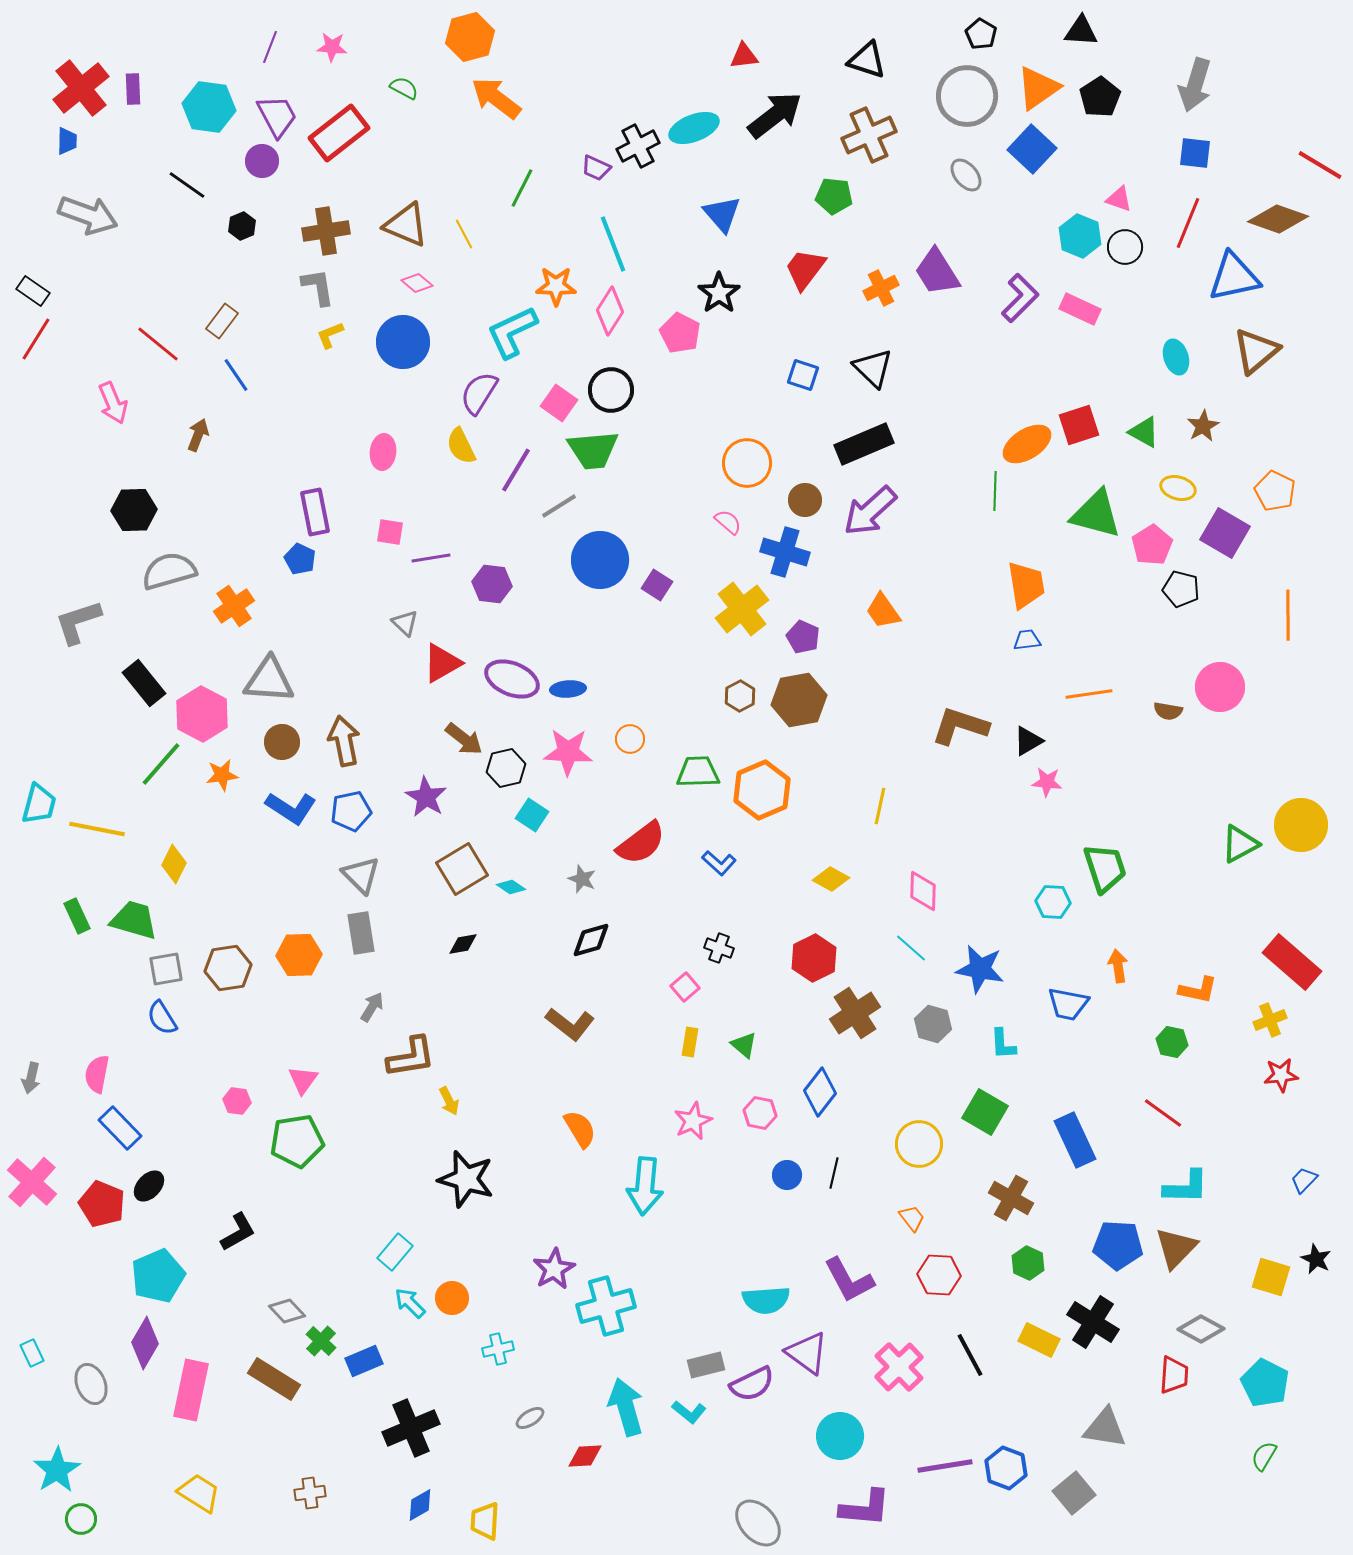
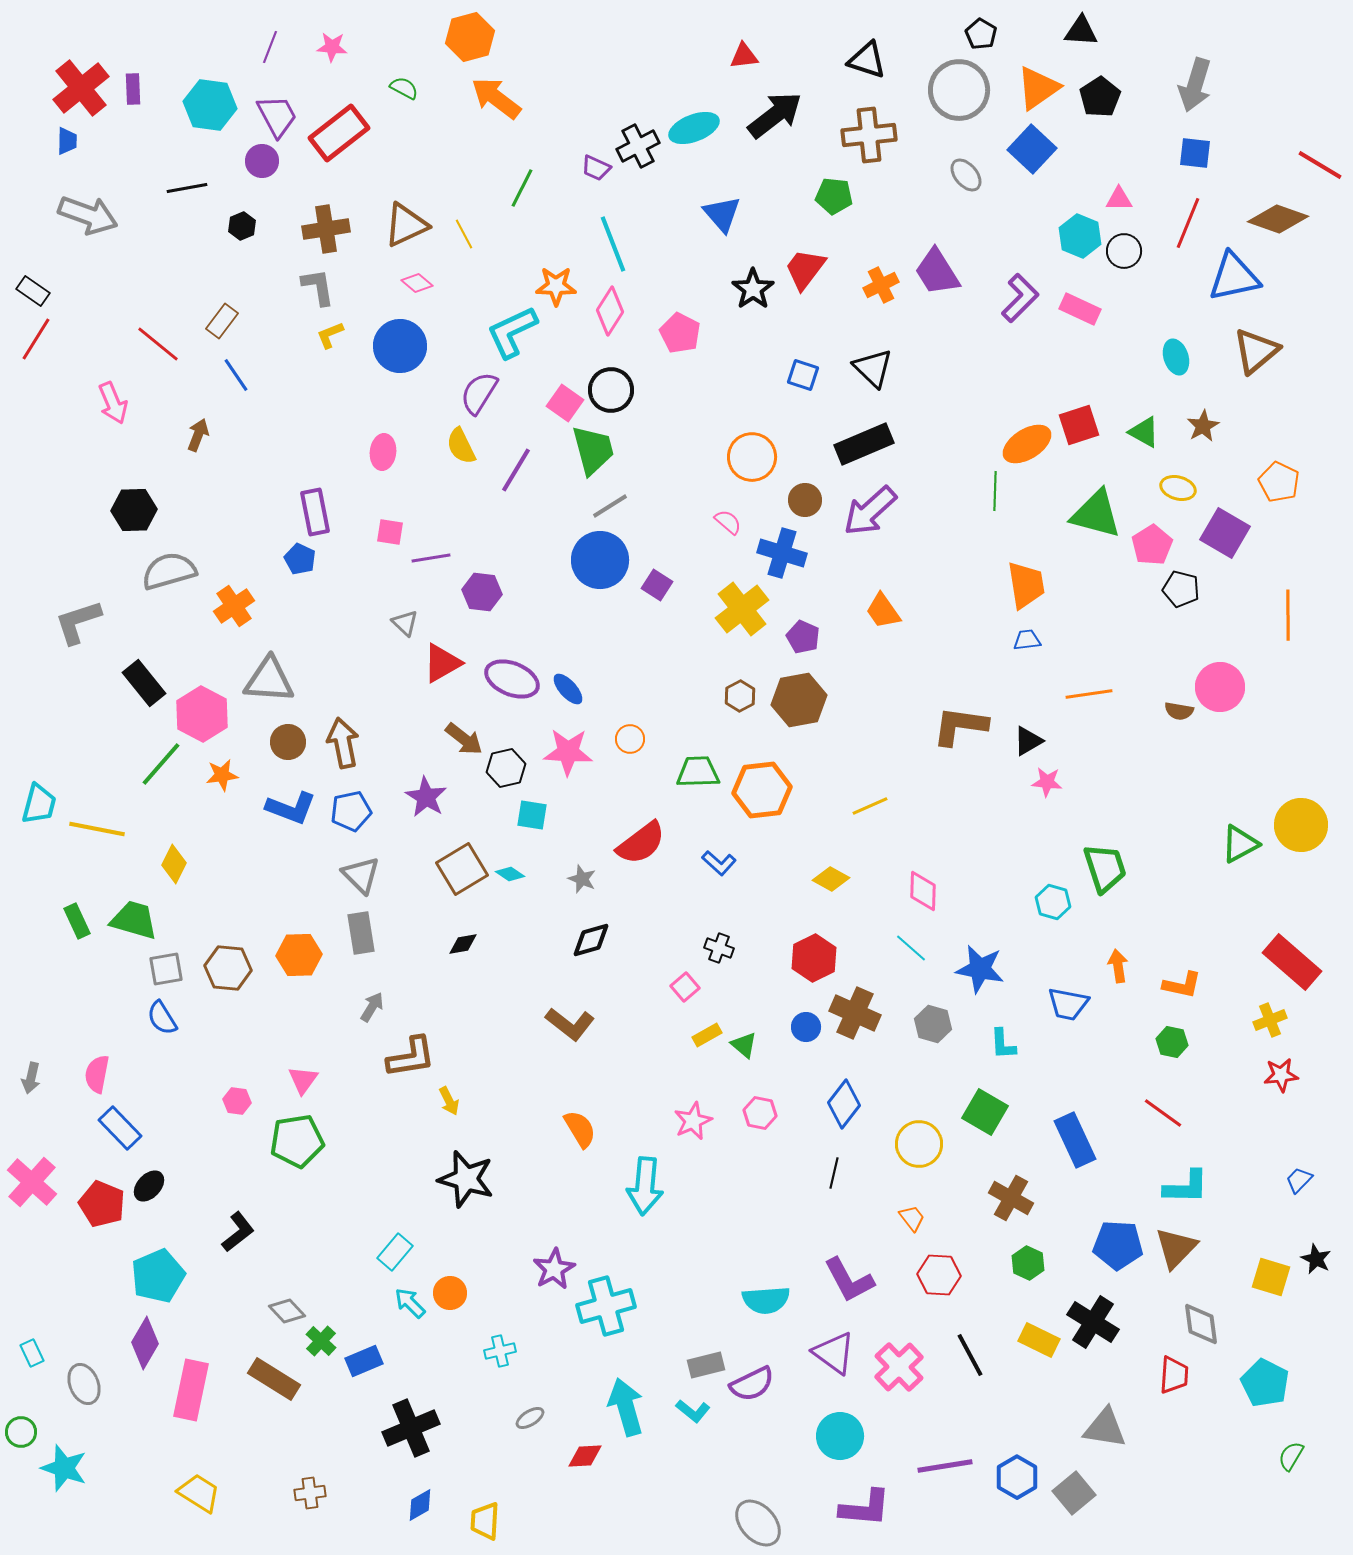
gray circle at (967, 96): moved 8 px left, 6 px up
cyan hexagon at (209, 107): moved 1 px right, 2 px up
brown cross at (869, 135): rotated 18 degrees clockwise
black line at (187, 185): moved 3 px down; rotated 45 degrees counterclockwise
pink triangle at (1119, 199): rotated 20 degrees counterclockwise
brown triangle at (406, 225): rotated 48 degrees counterclockwise
brown cross at (326, 231): moved 2 px up
black circle at (1125, 247): moved 1 px left, 4 px down
orange cross at (881, 288): moved 3 px up
black star at (719, 293): moved 34 px right, 4 px up
blue circle at (403, 342): moved 3 px left, 4 px down
pink square at (559, 403): moved 6 px right
green trapezoid at (593, 450): rotated 100 degrees counterclockwise
orange circle at (747, 463): moved 5 px right, 6 px up
orange pentagon at (1275, 491): moved 4 px right, 9 px up
gray line at (559, 506): moved 51 px right
blue cross at (785, 552): moved 3 px left, 1 px down
purple hexagon at (492, 584): moved 10 px left, 8 px down
blue ellipse at (568, 689): rotated 52 degrees clockwise
brown semicircle at (1168, 711): moved 11 px right
brown L-shape at (960, 726): rotated 10 degrees counterclockwise
brown arrow at (344, 741): moved 1 px left, 2 px down
brown circle at (282, 742): moved 6 px right
orange hexagon at (762, 790): rotated 16 degrees clockwise
yellow line at (880, 806): moved 10 px left; rotated 54 degrees clockwise
blue L-shape at (291, 808): rotated 12 degrees counterclockwise
cyan square at (532, 815): rotated 24 degrees counterclockwise
cyan diamond at (511, 887): moved 1 px left, 13 px up
cyan hexagon at (1053, 902): rotated 12 degrees clockwise
green rectangle at (77, 916): moved 5 px down
brown hexagon at (228, 968): rotated 15 degrees clockwise
orange L-shape at (1198, 990): moved 16 px left, 5 px up
brown cross at (855, 1013): rotated 33 degrees counterclockwise
yellow rectangle at (690, 1042): moved 17 px right, 7 px up; rotated 52 degrees clockwise
blue diamond at (820, 1092): moved 24 px right, 12 px down
blue circle at (787, 1175): moved 19 px right, 148 px up
blue trapezoid at (1304, 1180): moved 5 px left
black L-shape at (238, 1232): rotated 9 degrees counterclockwise
orange circle at (452, 1298): moved 2 px left, 5 px up
gray diamond at (1201, 1329): moved 5 px up; rotated 54 degrees clockwise
cyan cross at (498, 1349): moved 2 px right, 2 px down
purple triangle at (807, 1353): moved 27 px right
gray ellipse at (91, 1384): moved 7 px left
cyan L-shape at (689, 1412): moved 4 px right, 1 px up
green semicircle at (1264, 1456): moved 27 px right
blue hexagon at (1006, 1468): moved 11 px right, 9 px down; rotated 9 degrees clockwise
cyan star at (57, 1470): moved 7 px right, 2 px up; rotated 21 degrees counterclockwise
green circle at (81, 1519): moved 60 px left, 87 px up
